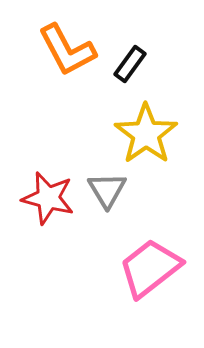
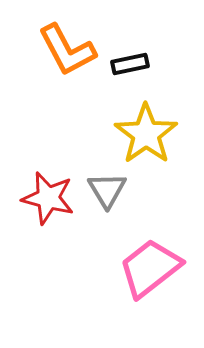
black rectangle: rotated 42 degrees clockwise
